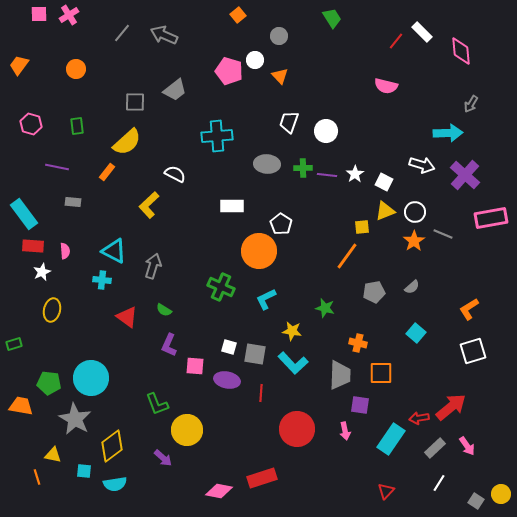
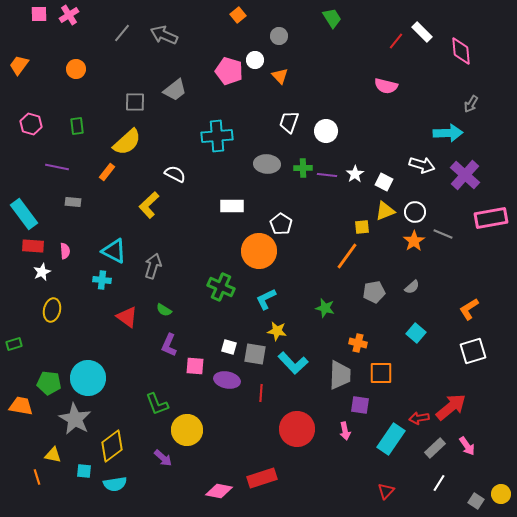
yellow star at (292, 331): moved 15 px left
cyan circle at (91, 378): moved 3 px left
